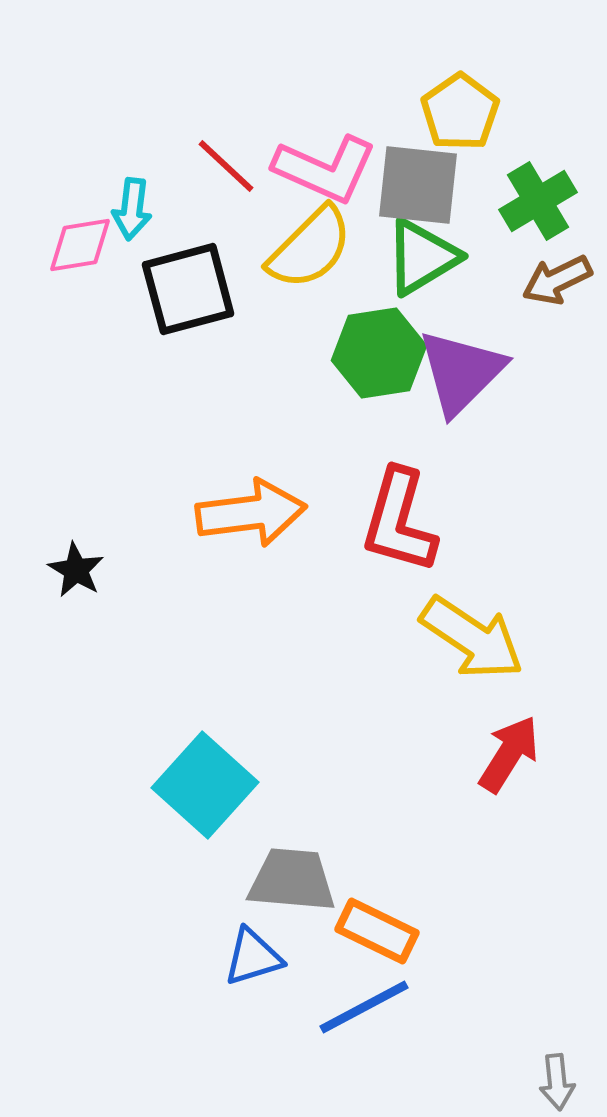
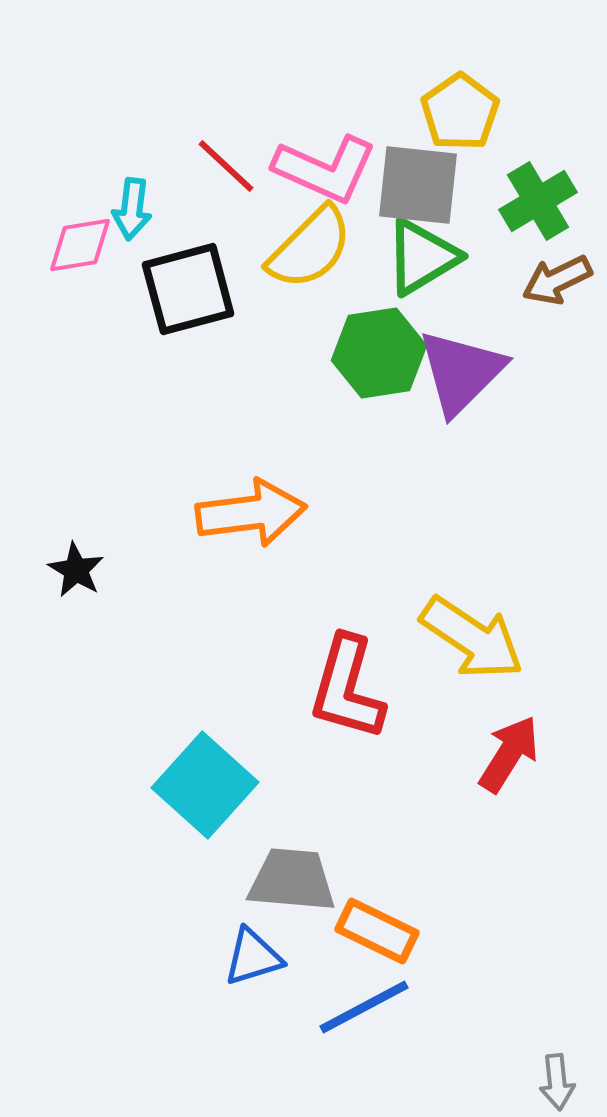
red L-shape: moved 52 px left, 167 px down
